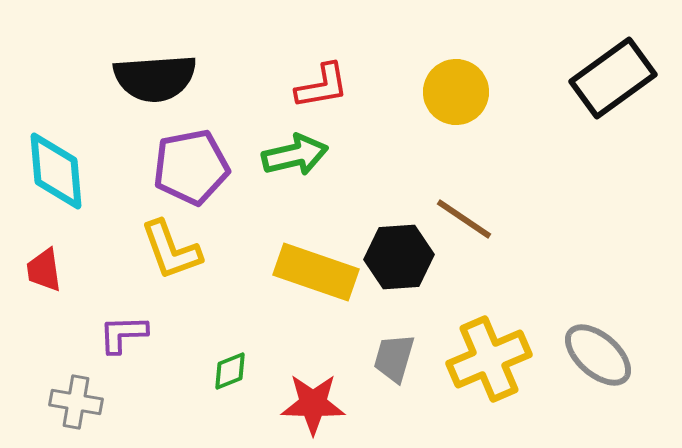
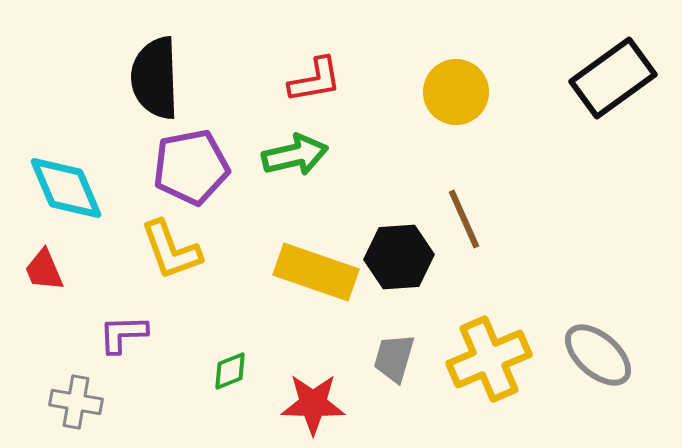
black semicircle: rotated 92 degrees clockwise
red L-shape: moved 7 px left, 6 px up
cyan diamond: moved 10 px right, 17 px down; rotated 18 degrees counterclockwise
brown line: rotated 32 degrees clockwise
red trapezoid: rotated 15 degrees counterclockwise
